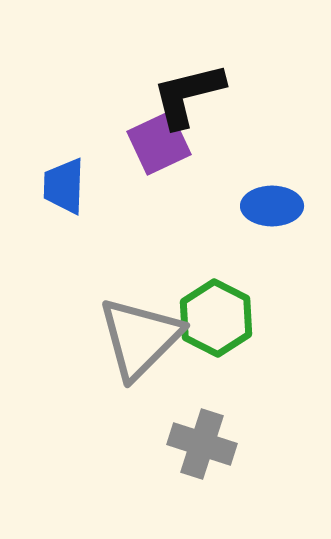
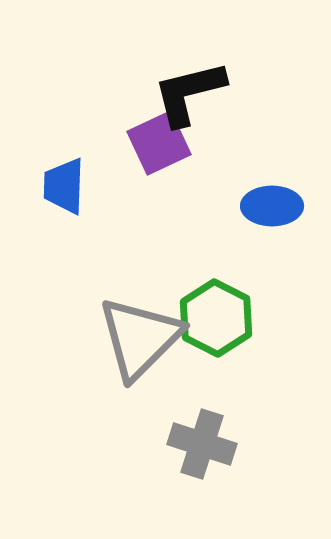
black L-shape: moved 1 px right, 2 px up
